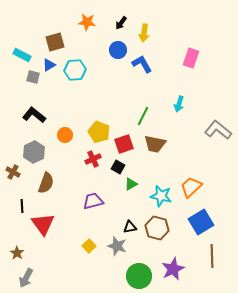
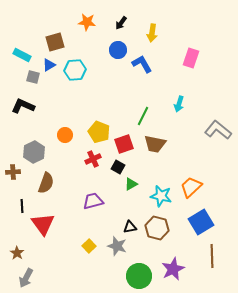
yellow arrow: moved 8 px right
black L-shape: moved 11 px left, 9 px up; rotated 15 degrees counterclockwise
brown cross: rotated 32 degrees counterclockwise
